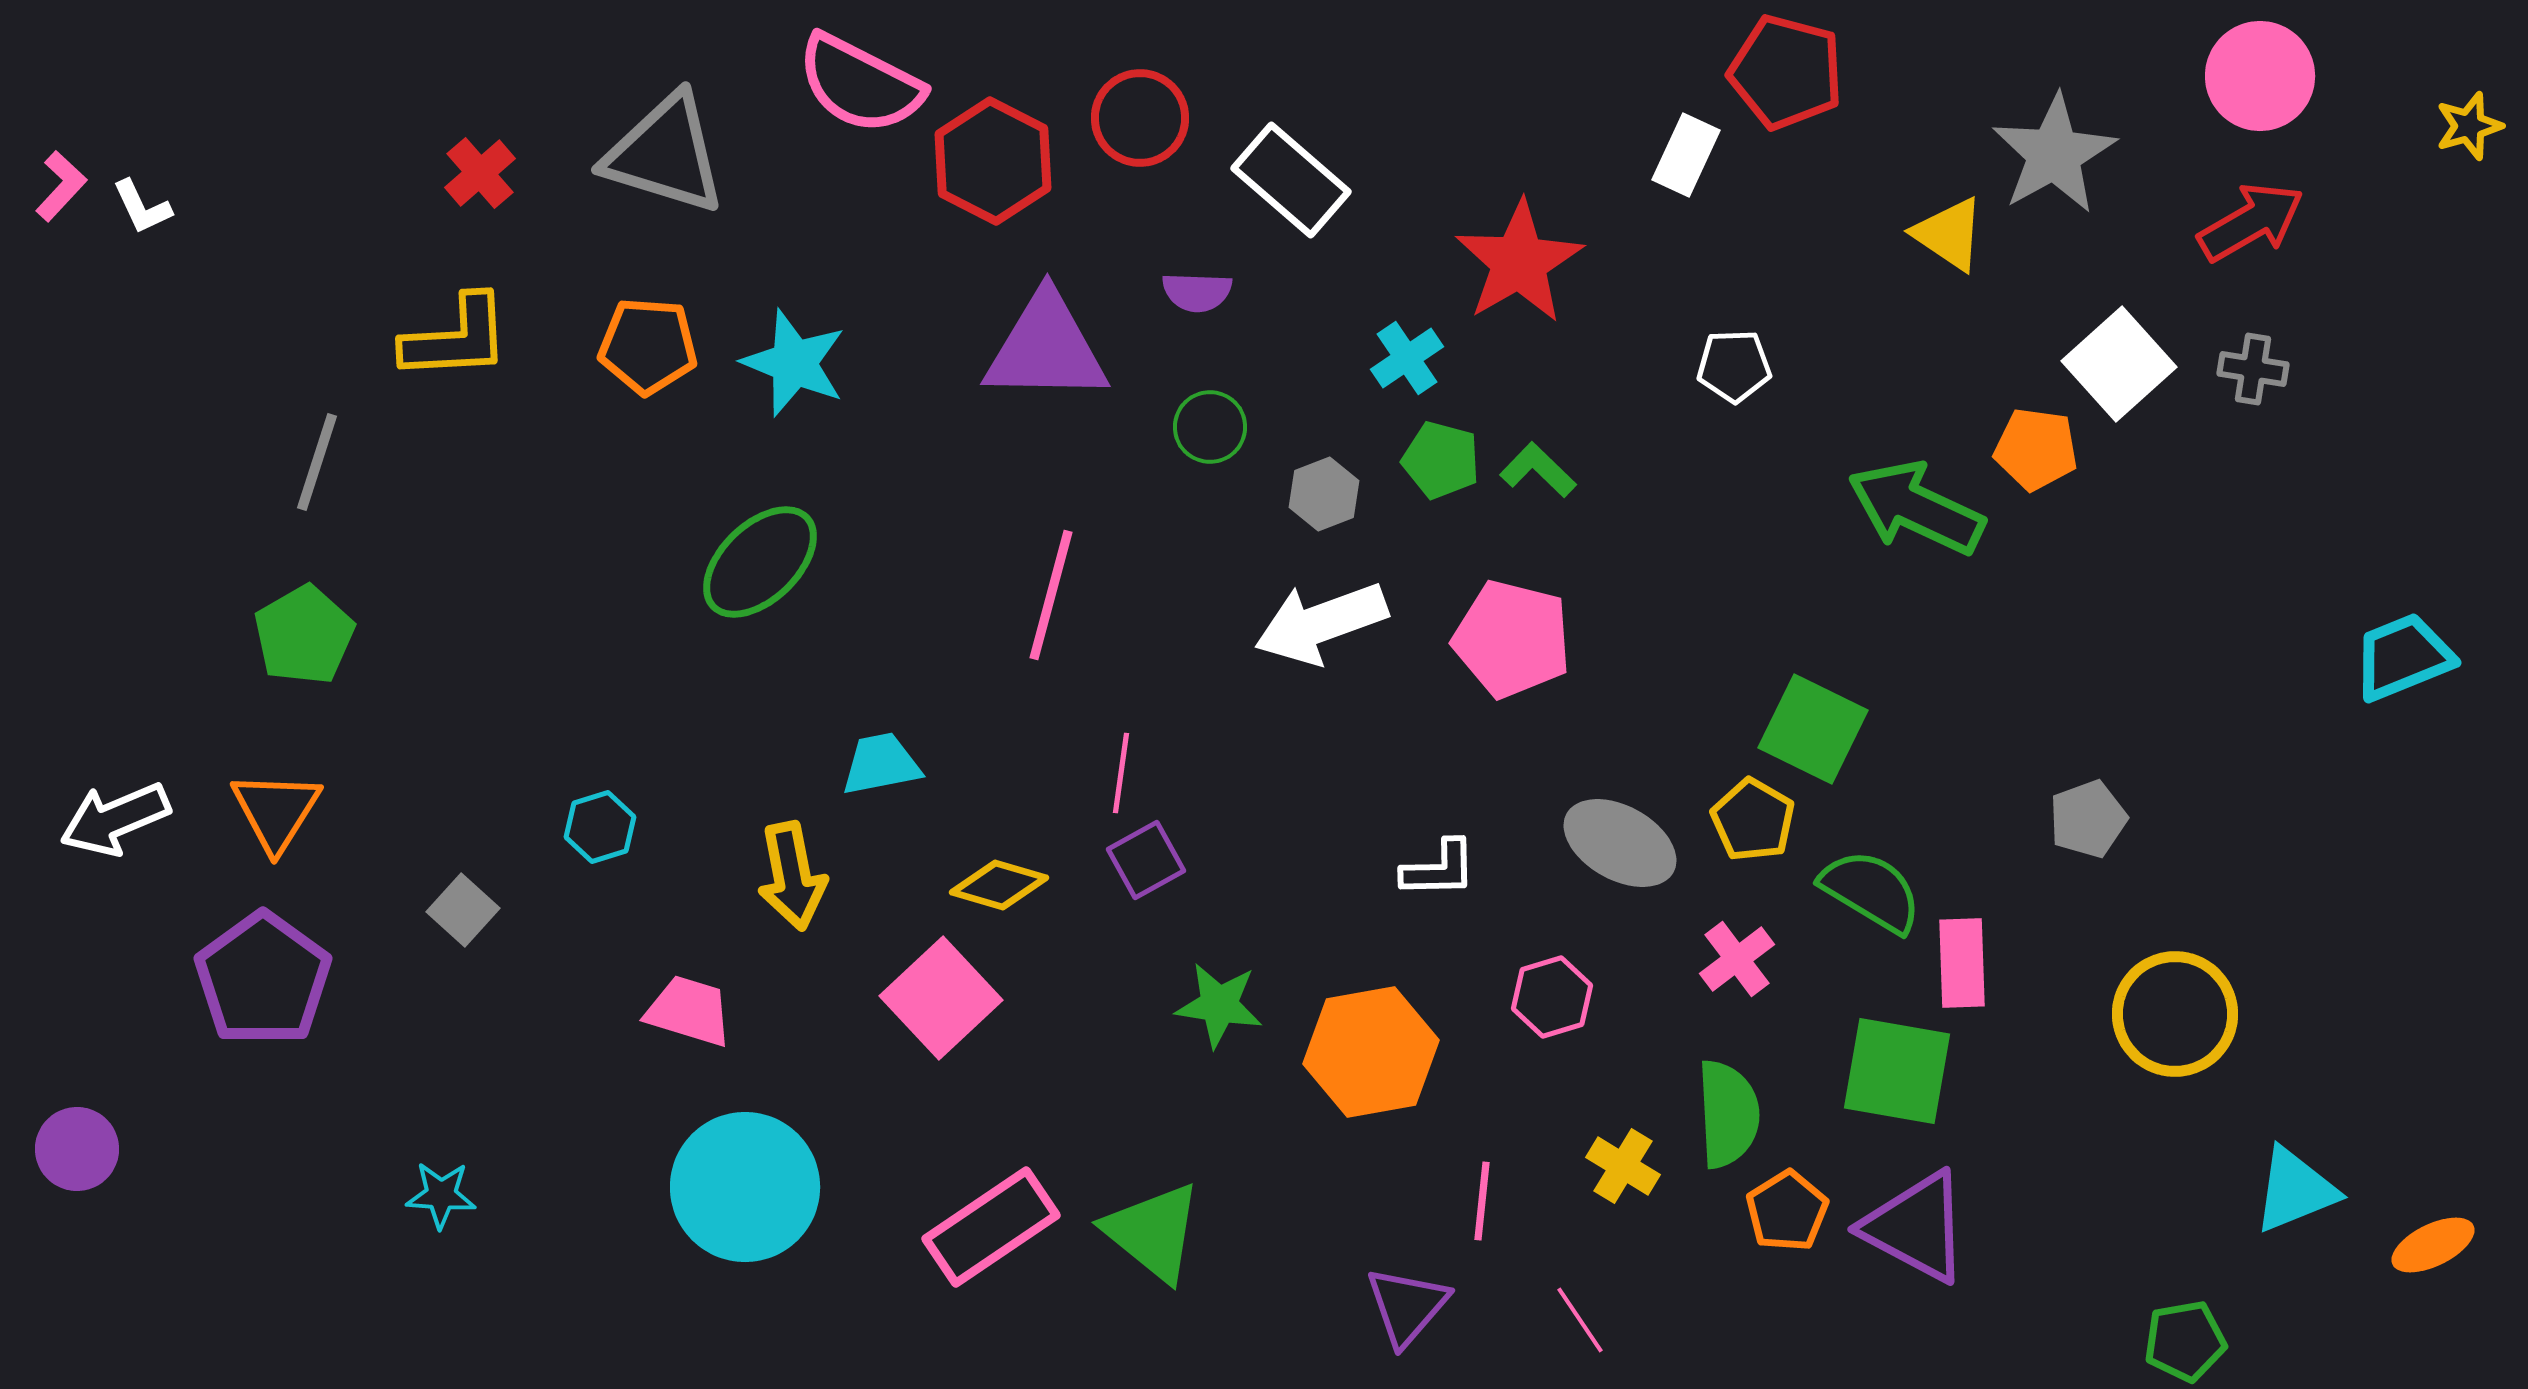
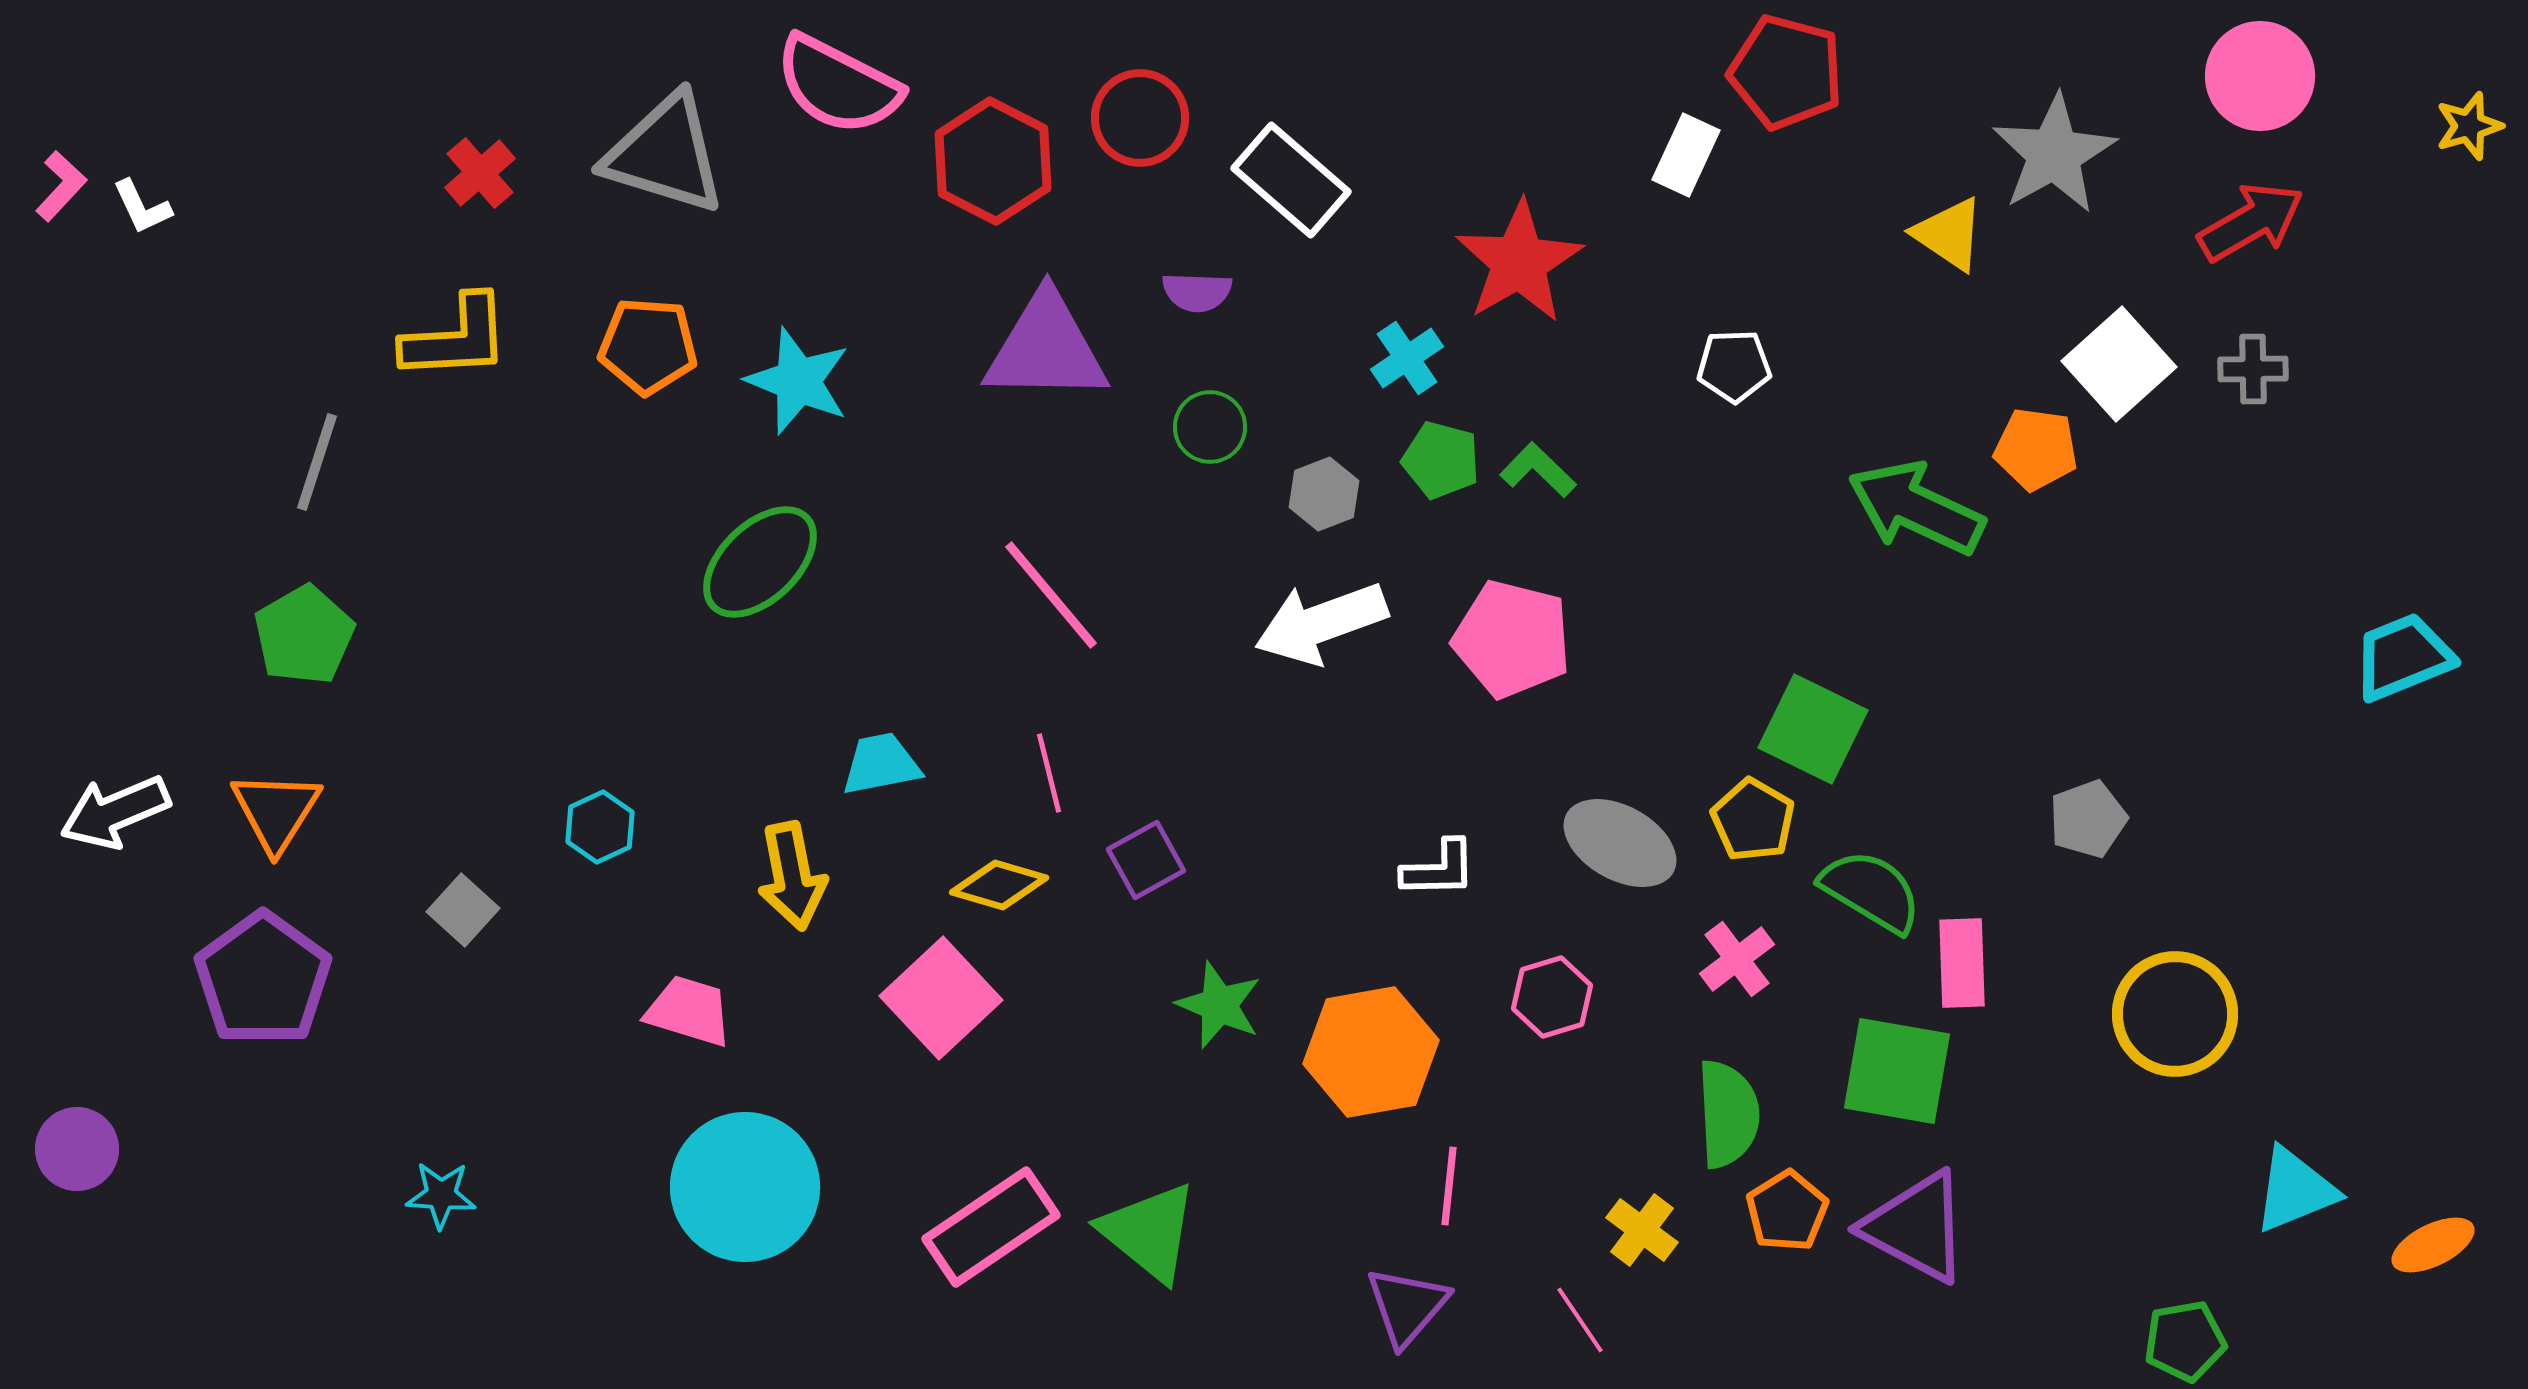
pink semicircle at (860, 84): moved 22 px left, 1 px down
cyan star at (794, 363): moved 4 px right, 18 px down
gray cross at (2253, 369): rotated 10 degrees counterclockwise
pink line at (1051, 595): rotated 55 degrees counterclockwise
pink line at (1121, 773): moved 72 px left; rotated 22 degrees counterclockwise
white arrow at (115, 819): moved 7 px up
cyan hexagon at (600, 827): rotated 8 degrees counterclockwise
green star at (1219, 1005): rotated 14 degrees clockwise
yellow cross at (1623, 1166): moved 19 px right, 64 px down; rotated 6 degrees clockwise
pink line at (1482, 1201): moved 33 px left, 15 px up
green triangle at (1153, 1232): moved 4 px left
